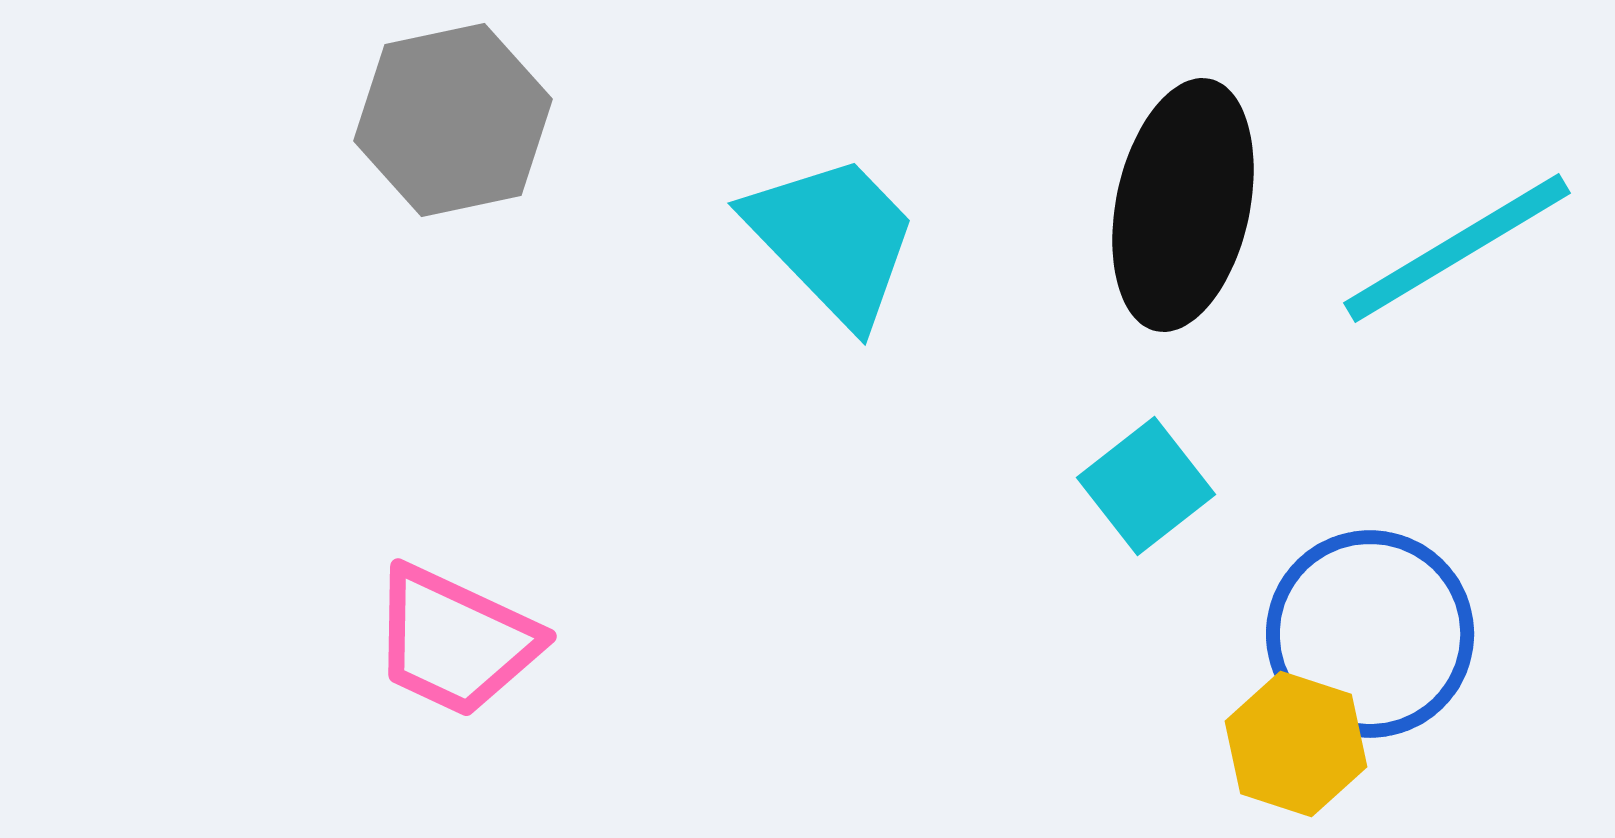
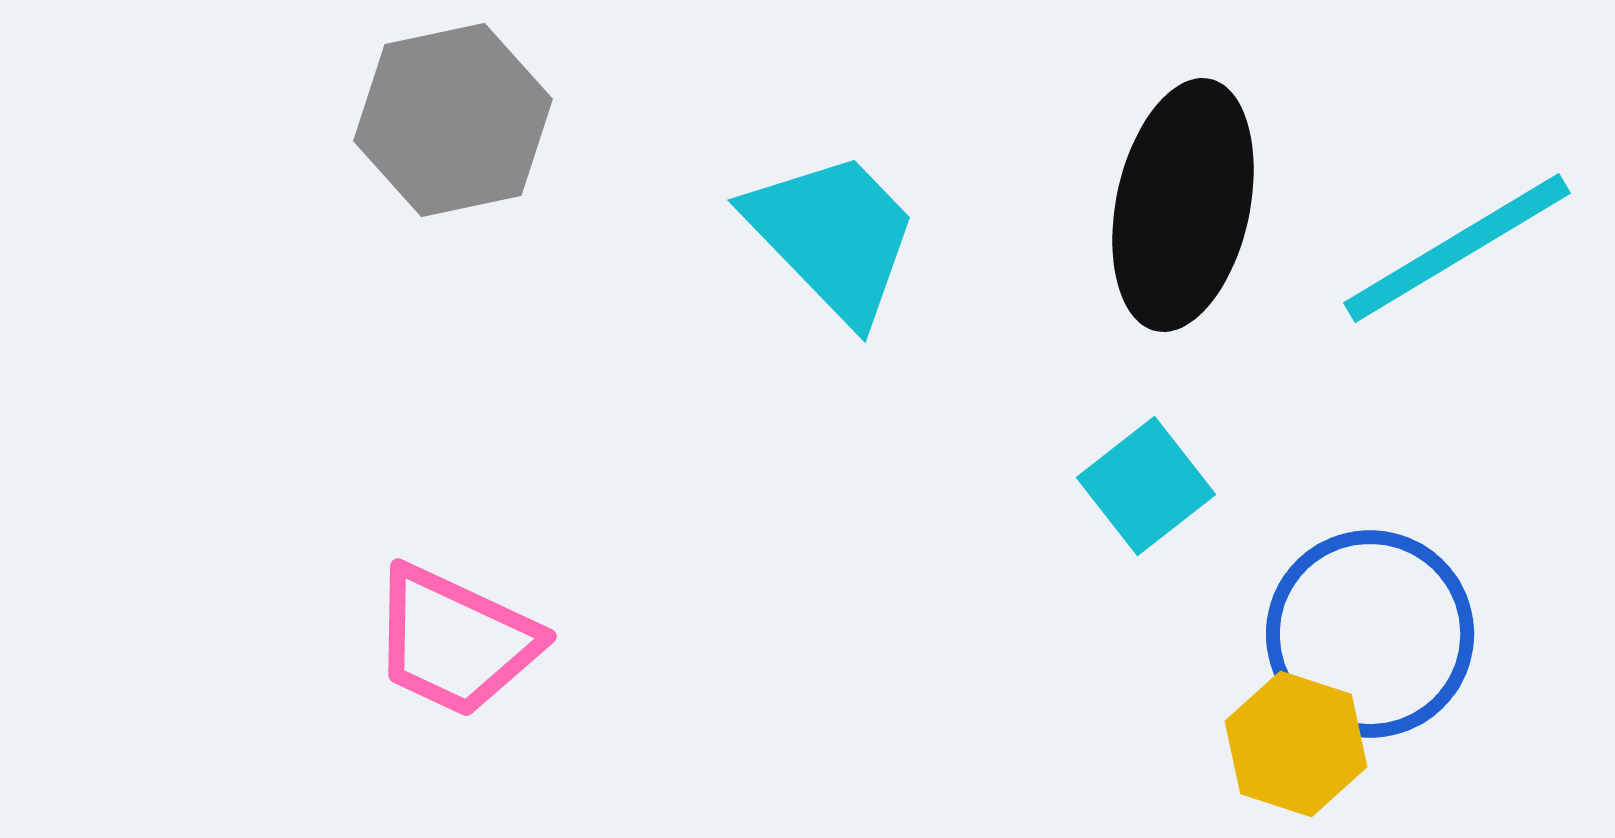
cyan trapezoid: moved 3 px up
